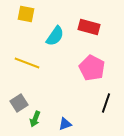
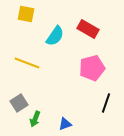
red rectangle: moved 1 px left, 2 px down; rotated 15 degrees clockwise
pink pentagon: rotated 30 degrees clockwise
